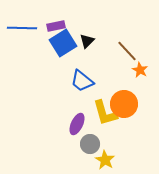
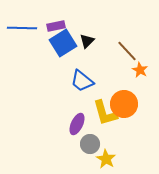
yellow star: moved 1 px right, 1 px up
